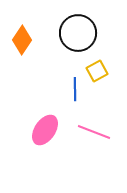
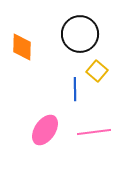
black circle: moved 2 px right, 1 px down
orange diamond: moved 7 px down; rotated 32 degrees counterclockwise
yellow square: rotated 20 degrees counterclockwise
pink line: rotated 28 degrees counterclockwise
